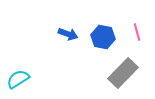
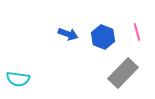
blue hexagon: rotated 10 degrees clockwise
cyan semicircle: rotated 140 degrees counterclockwise
